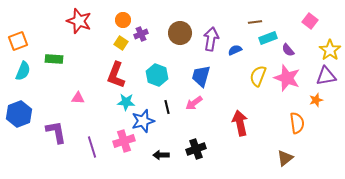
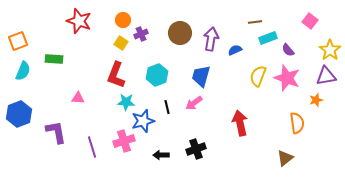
cyan hexagon: rotated 20 degrees clockwise
